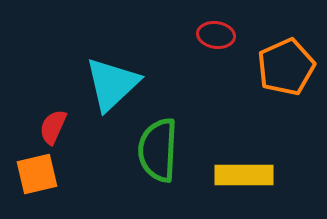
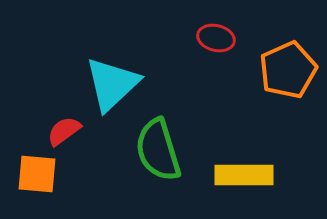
red ellipse: moved 3 px down; rotated 6 degrees clockwise
orange pentagon: moved 2 px right, 3 px down
red semicircle: moved 11 px right, 4 px down; rotated 30 degrees clockwise
green semicircle: rotated 20 degrees counterclockwise
orange square: rotated 18 degrees clockwise
